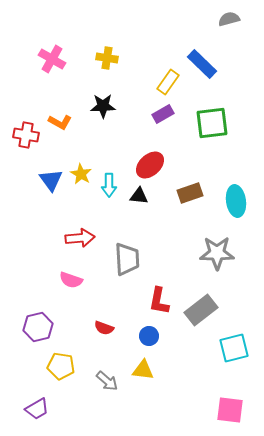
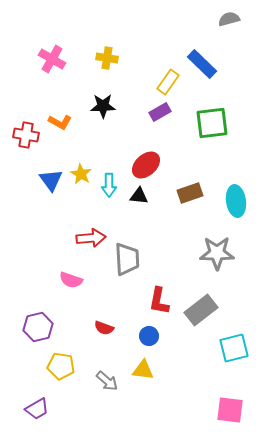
purple rectangle: moved 3 px left, 2 px up
red ellipse: moved 4 px left
red arrow: moved 11 px right
